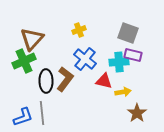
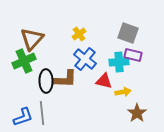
yellow cross: moved 4 px down; rotated 16 degrees counterclockwise
brown L-shape: rotated 55 degrees clockwise
